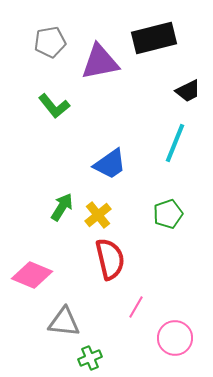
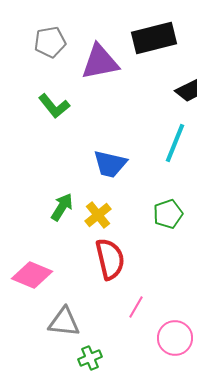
blue trapezoid: rotated 48 degrees clockwise
